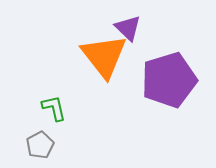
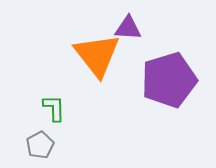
purple triangle: rotated 40 degrees counterclockwise
orange triangle: moved 7 px left, 1 px up
green L-shape: rotated 12 degrees clockwise
